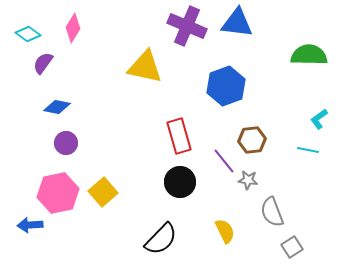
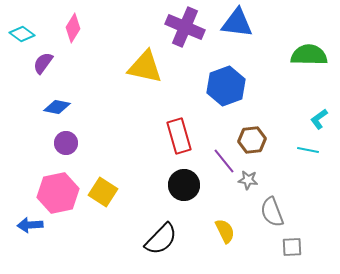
purple cross: moved 2 px left, 1 px down
cyan diamond: moved 6 px left
black circle: moved 4 px right, 3 px down
yellow square: rotated 16 degrees counterclockwise
gray square: rotated 30 degrees clockwise
